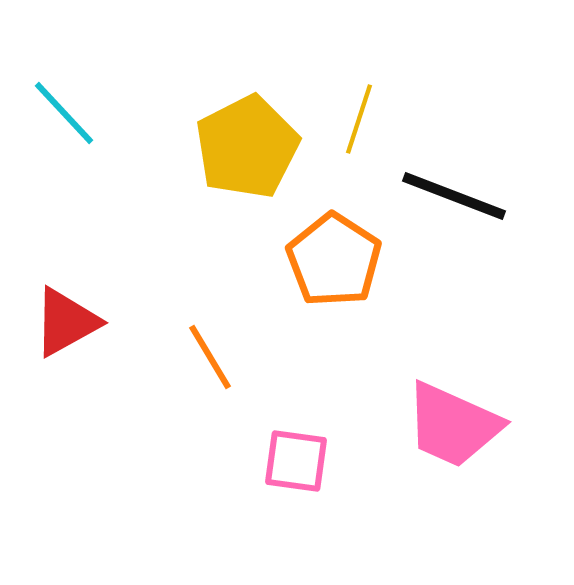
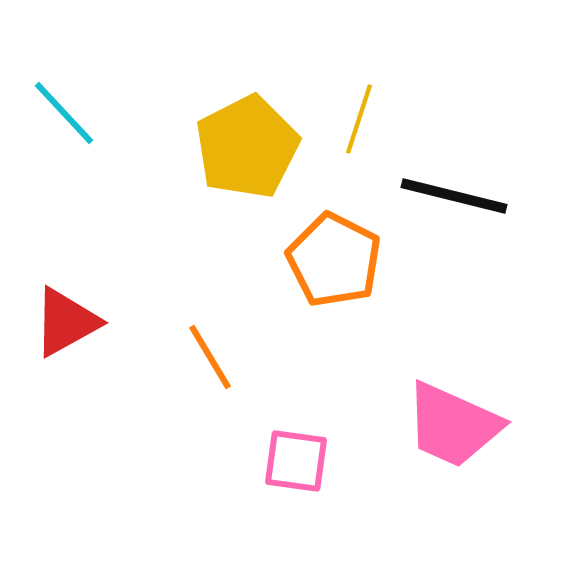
black line: rotated 7 degrees counterclockwise
orange pentagon: rotated 6 degrees counterclockwise
